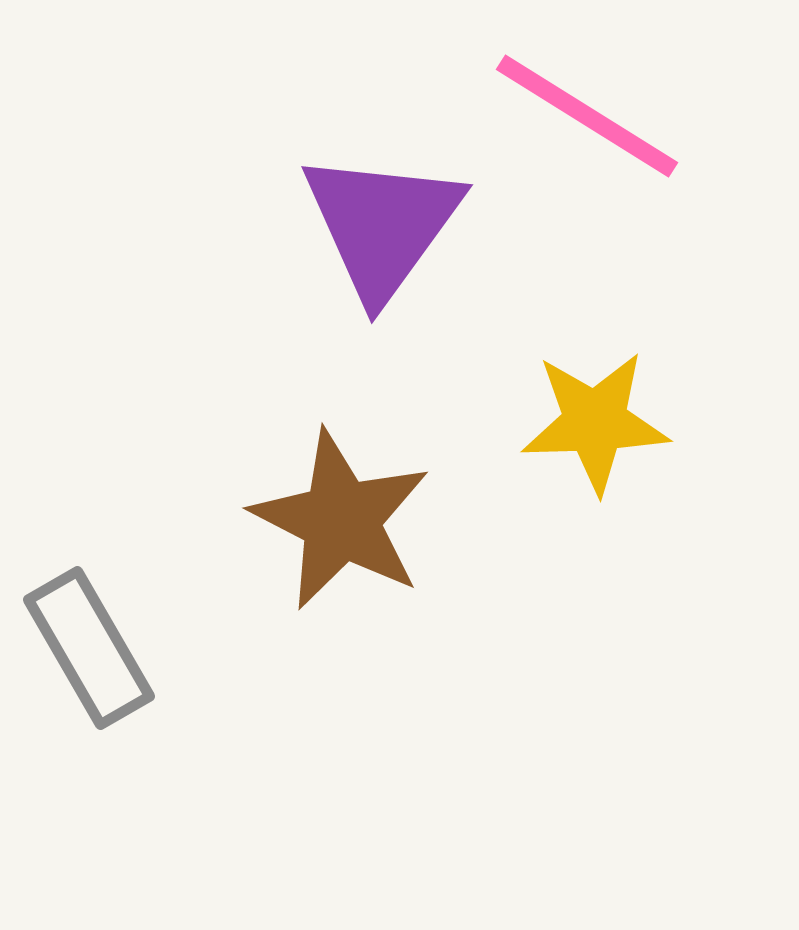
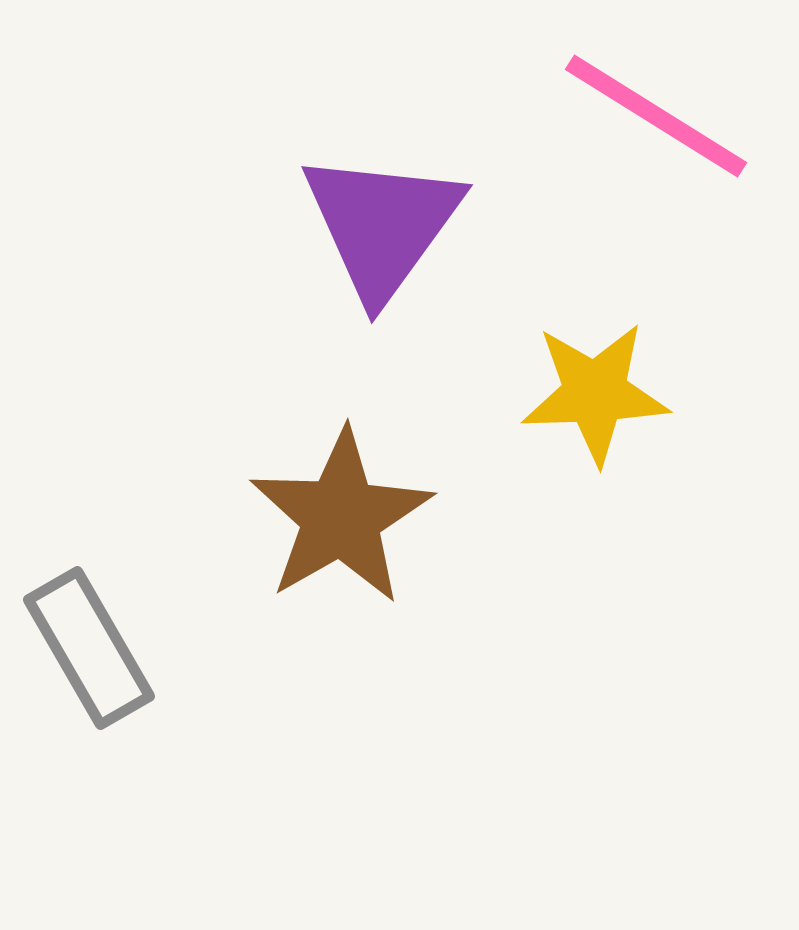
pink line: moved 69 px right
yellow star: moved 29 px up
brown star: moved 3 px up; rotated 15 degrees clockwise
